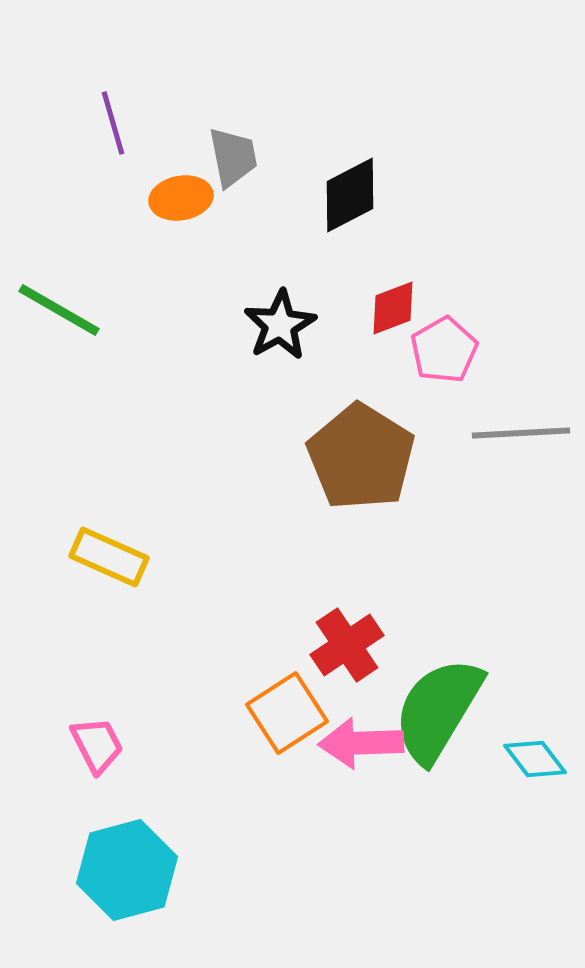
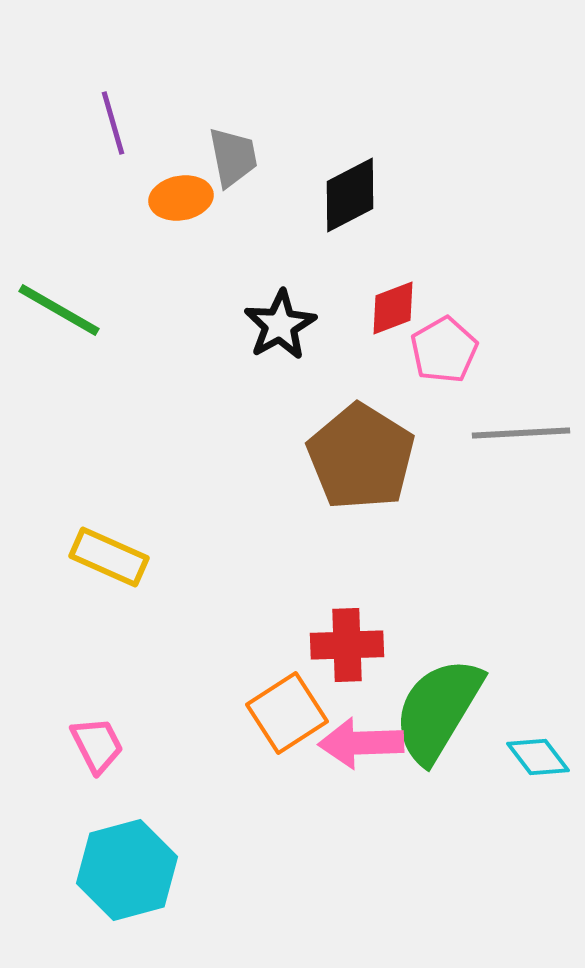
red cross: rotated 32 degrees clockwise
cyan diamond: moved 3 px right, 2 px up
